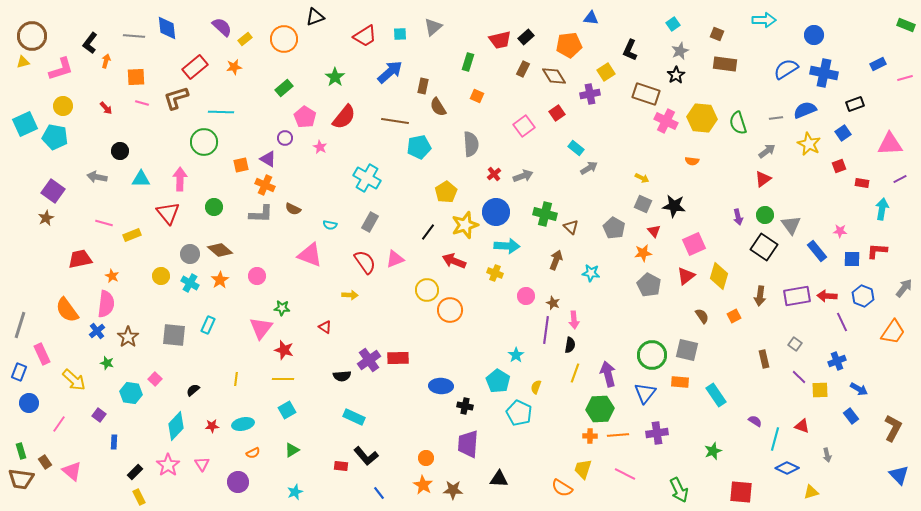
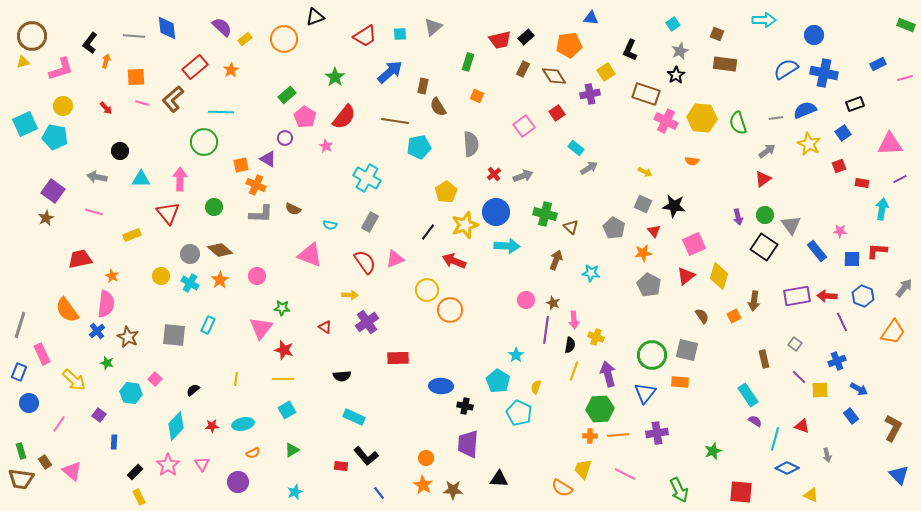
orange star at (234, 67): moved 3 px left, 3 px down; rotated 21 degrees counterclockwise
green rectangle at (284, 88): moved 3 px right, 7 px down
brown L-shape at (176, 98): moved 3 px left, 1 px down; rotated 24 degrees counterclockwise
pink star at (320, 147): moved 6 px right, 1 px up
yellow arrow at (642, 178): moved 3 px right, 6 px up
orange cross at (265, 185): moved 9 px left
pink line at (104, 223): moved 10 px left, 11 px up
yellow cross at (495, 273): moved 101 px right, 64 px down
pink circle at (526, 296): moved 4 px down
brown arrow at (760, 296): moved 6 px left, 5 px down
brown star at (128, 337): rotated 10 degrees counterclockwise
purple cross at (369, 360): moved 2 px left, 38 px up
yellow line at (575, 373): moved 1 px left, 2 px up
cyan rectangle at (716, 395): moved 32 px right
yellow triangle at (811, 492): moved 3 px down; rotated 42 degrees clockwise
